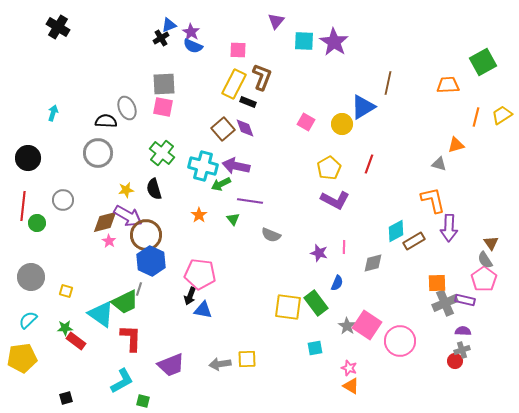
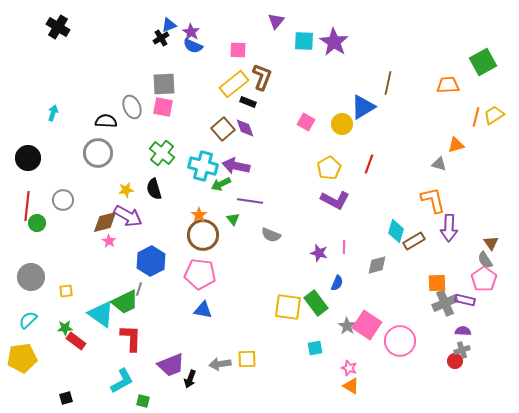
yellow rectangle at (234, 84): rotated 24 degrees clockwise
gray ellipse at (127, 108): moved 5 px right, 1 px up
yellow trapezoid at (502, 115): moved 8 px left
red line at (23, 206): moved 4 px right
cyan diamond at (396, 231): rotated 45 degrees counterclockwise
brown circle at (146, 235): moved 57 px right
blue hexagon at (151, 261): rotated 8 degrees clockwise
gray diamond at (373, 263): moved 4 px right, 2 px down
yellow square at (66, 291): rotated 24 degrees counterclockwise
black arrow at (190, 296): moved 83 px down
